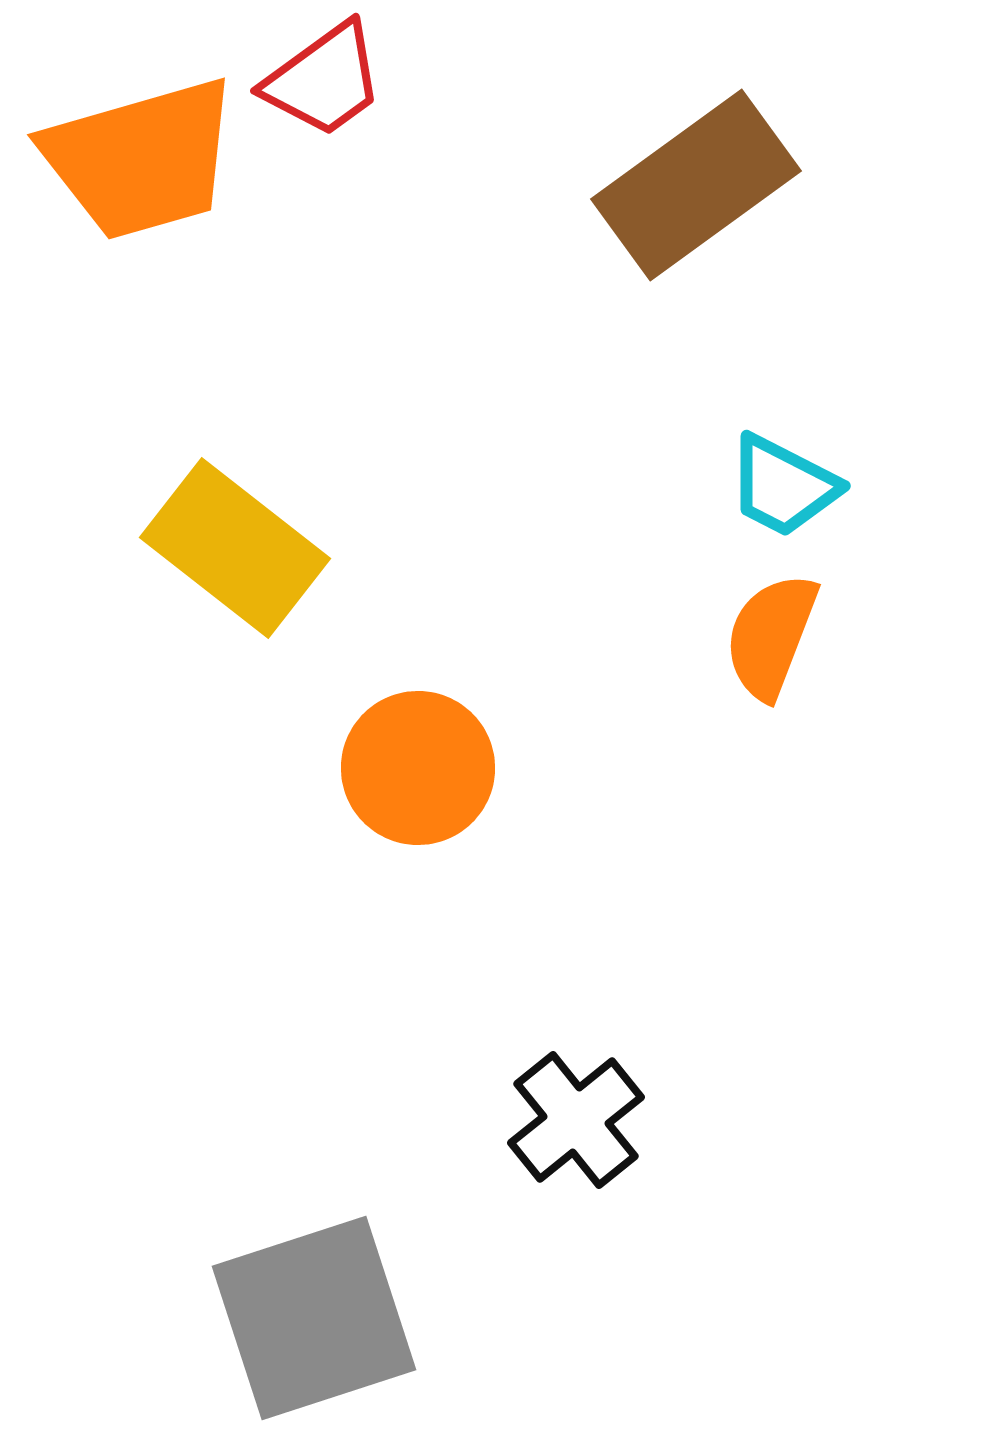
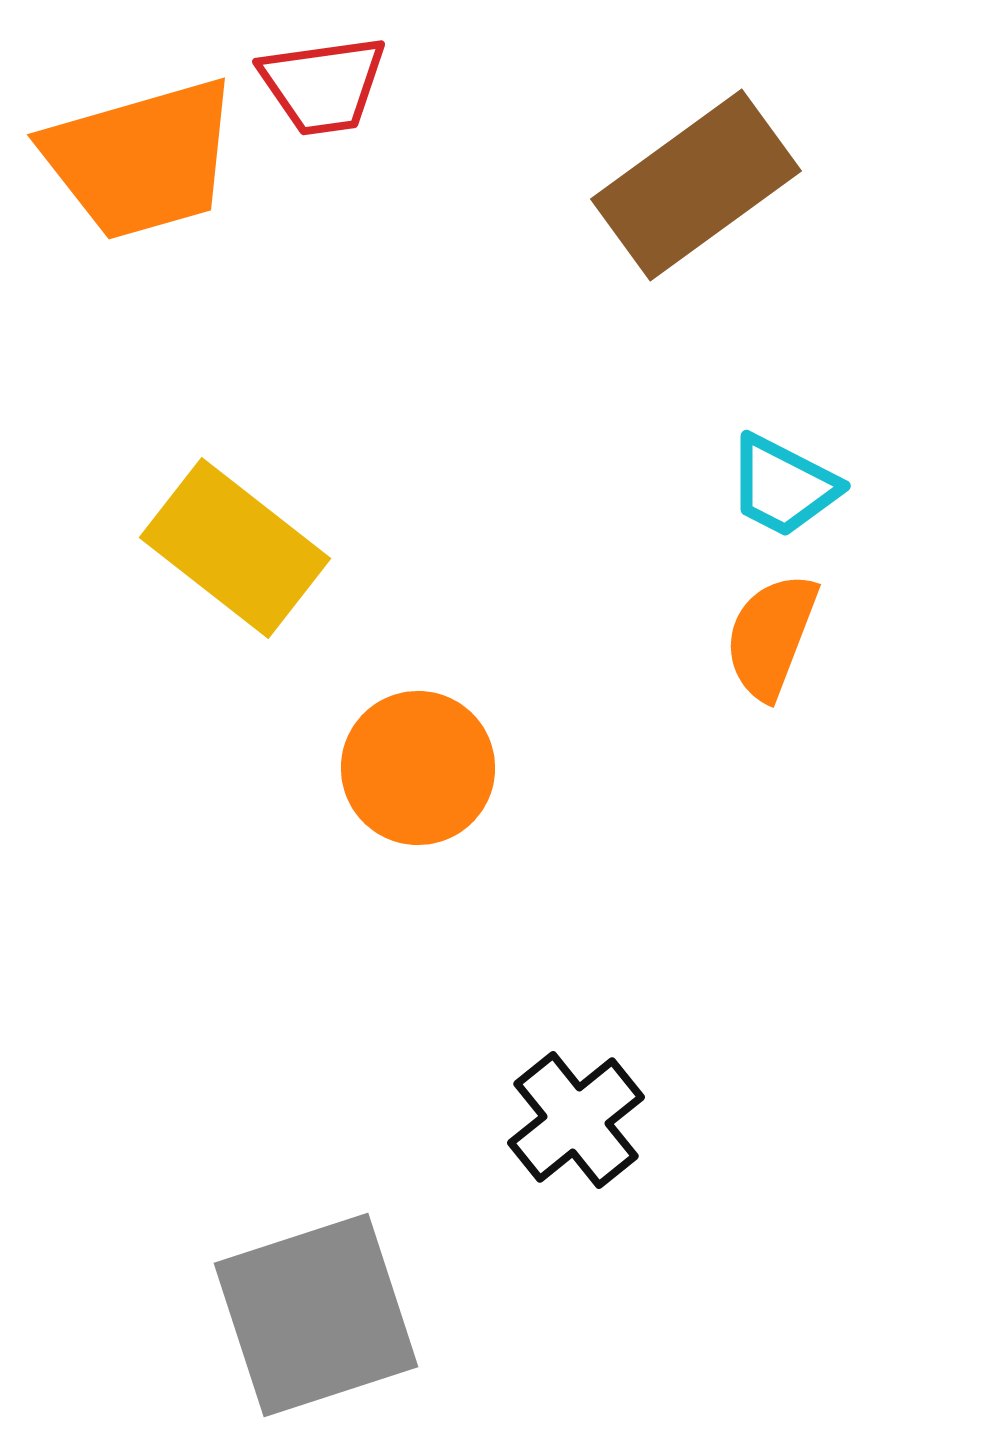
red trapezoid: moved 1 px left, 5 px down; rotated 28 degrees clockwise
gray square: moved 2 px right, 3 px up
